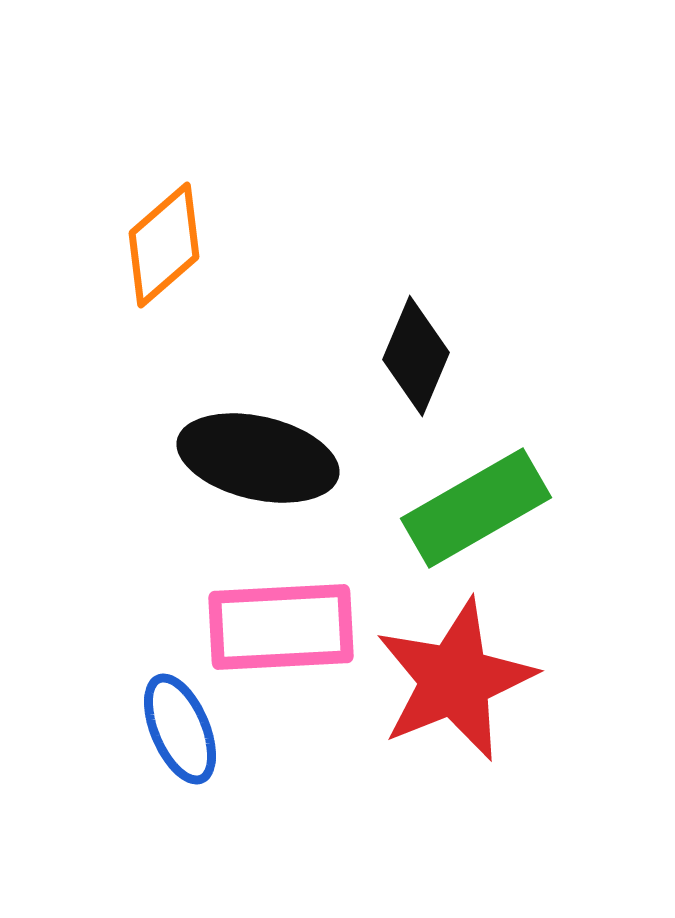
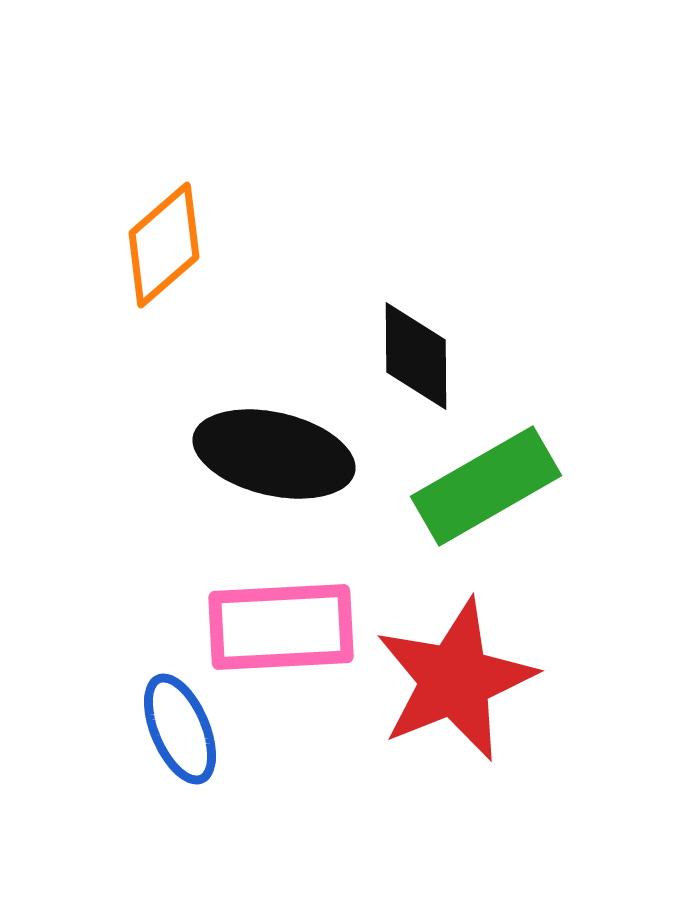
black diamond: rotated 23 degrees counterclockwise
black ellipse: moved 16 px right, 4 px up
green rectangle: moved 10 px right, 22 px up
